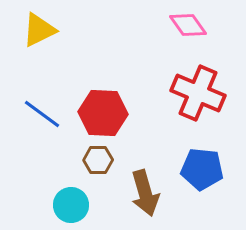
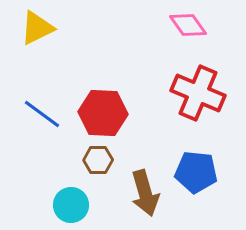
yellow triangle: moved 2 px left, 2 px up
blue pentagon: moved 6 px left, 3 px down
